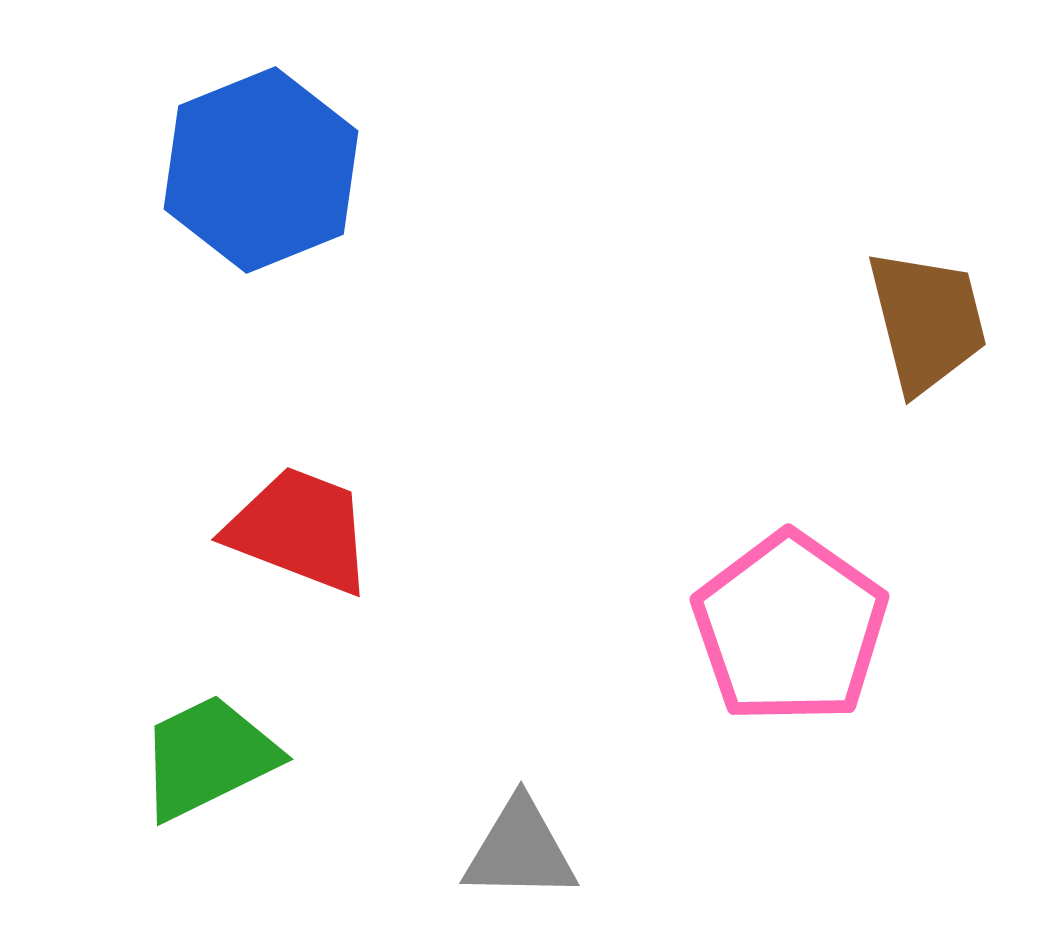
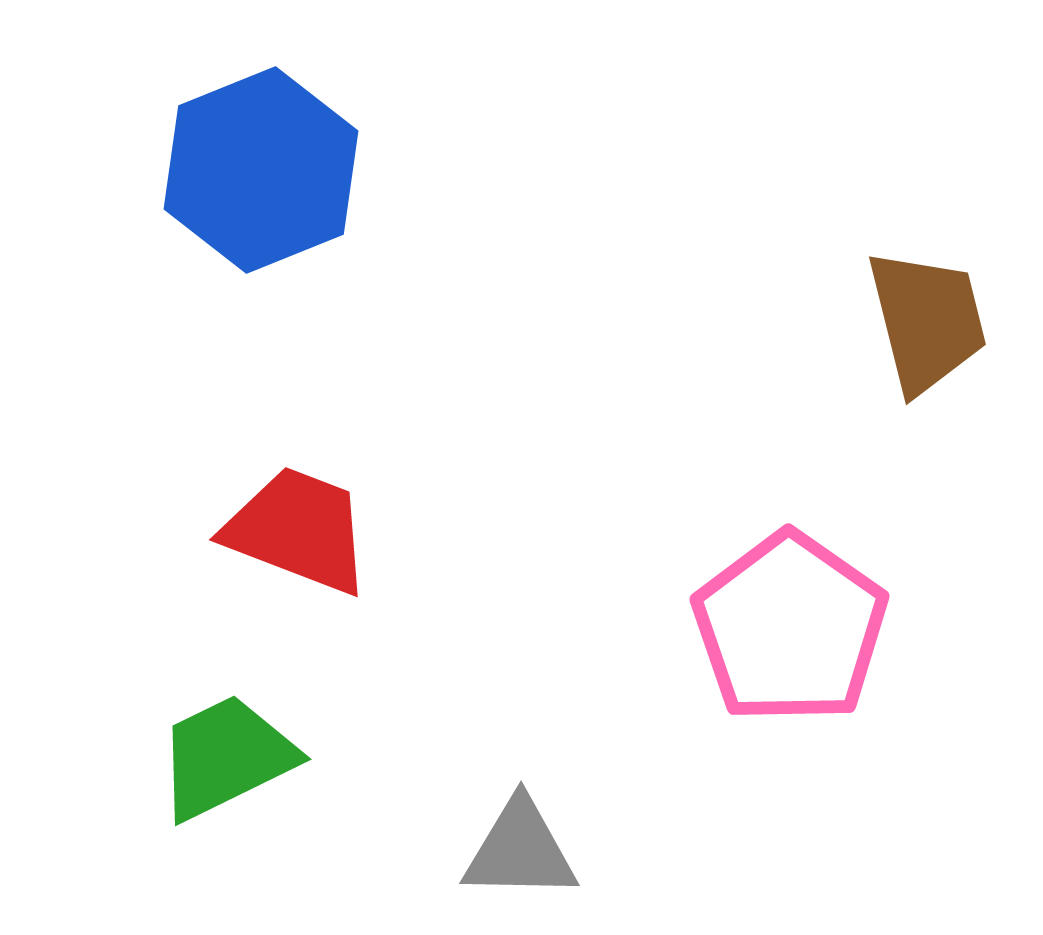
red trapezoid: moved 2 px left
green trapezoid: moved 18 px right
